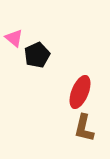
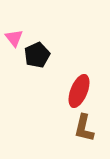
pink triangle: rotated 12 degrees clockwise
red ellipse: moved 1 px left, 1 px up
